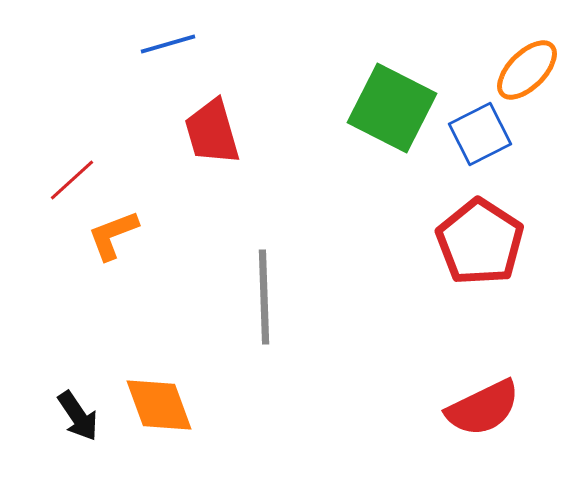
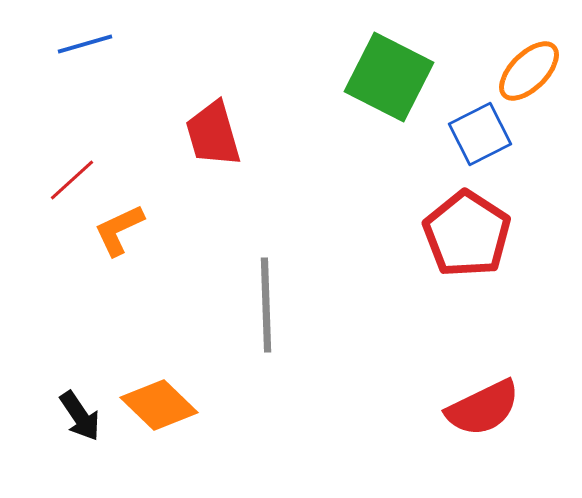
blue line: moved 83 px left
orange ellipse: moved 2 px right, 1 px down
green square: moved 3 px left, 31 px up
red trapezoid: moved 1 px right, 2 px down
orange L-shape: moved 6 px right, 5 px up; rotated 4 degrees counterclockwise
red pentagon: moved 13 px left, 8 px up
gray line: moved 2 px right, 8 px down
orange diamond: rotated 26 degrees counterclockwise
black arrow: moved 2 px right
